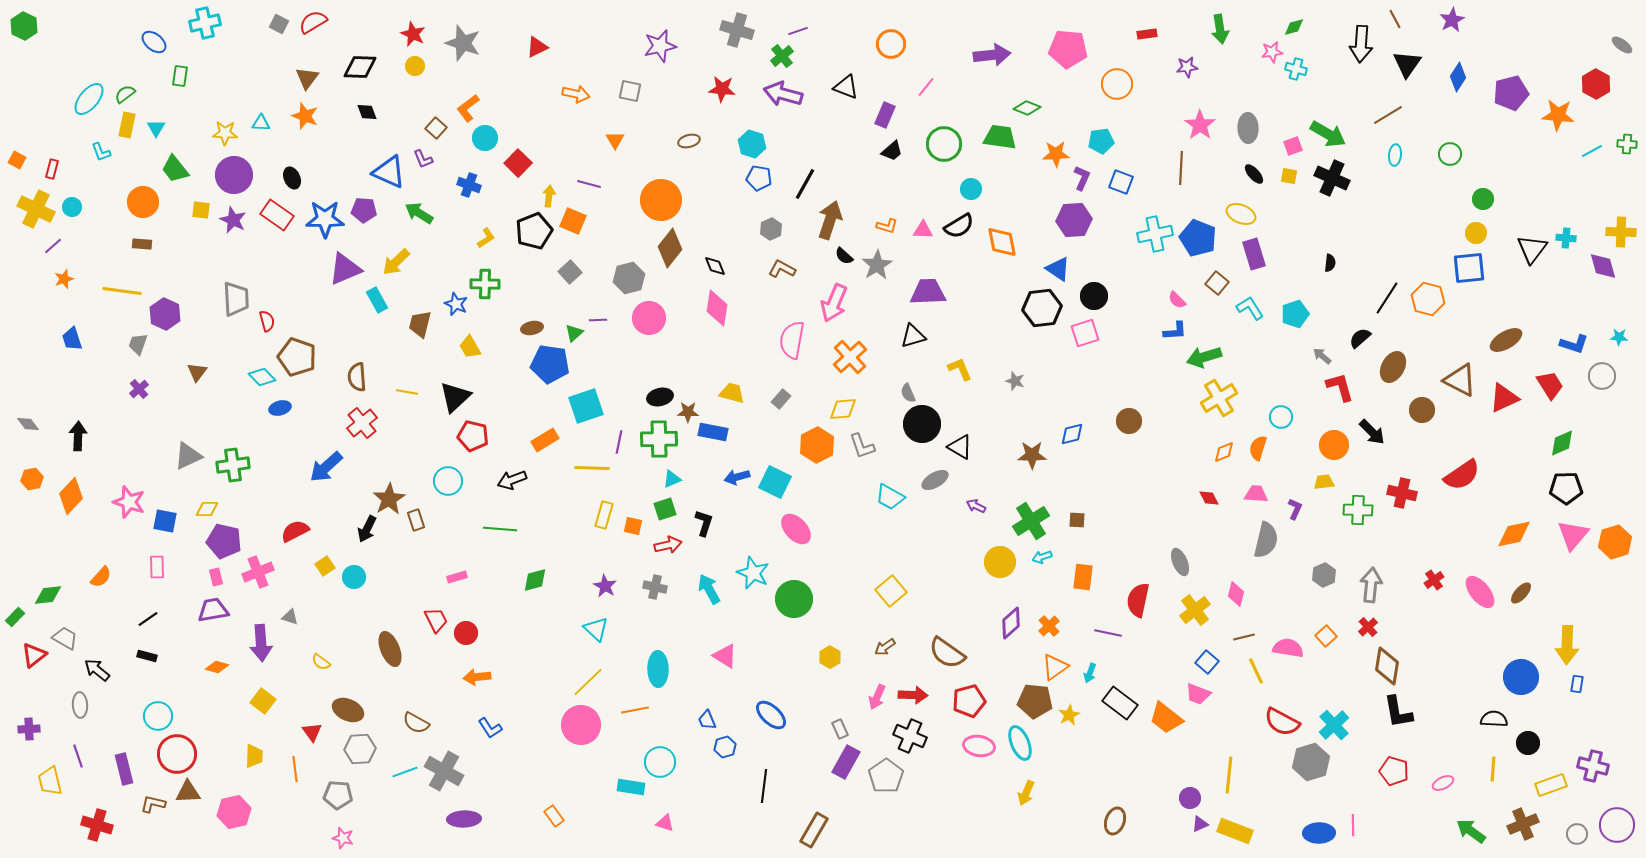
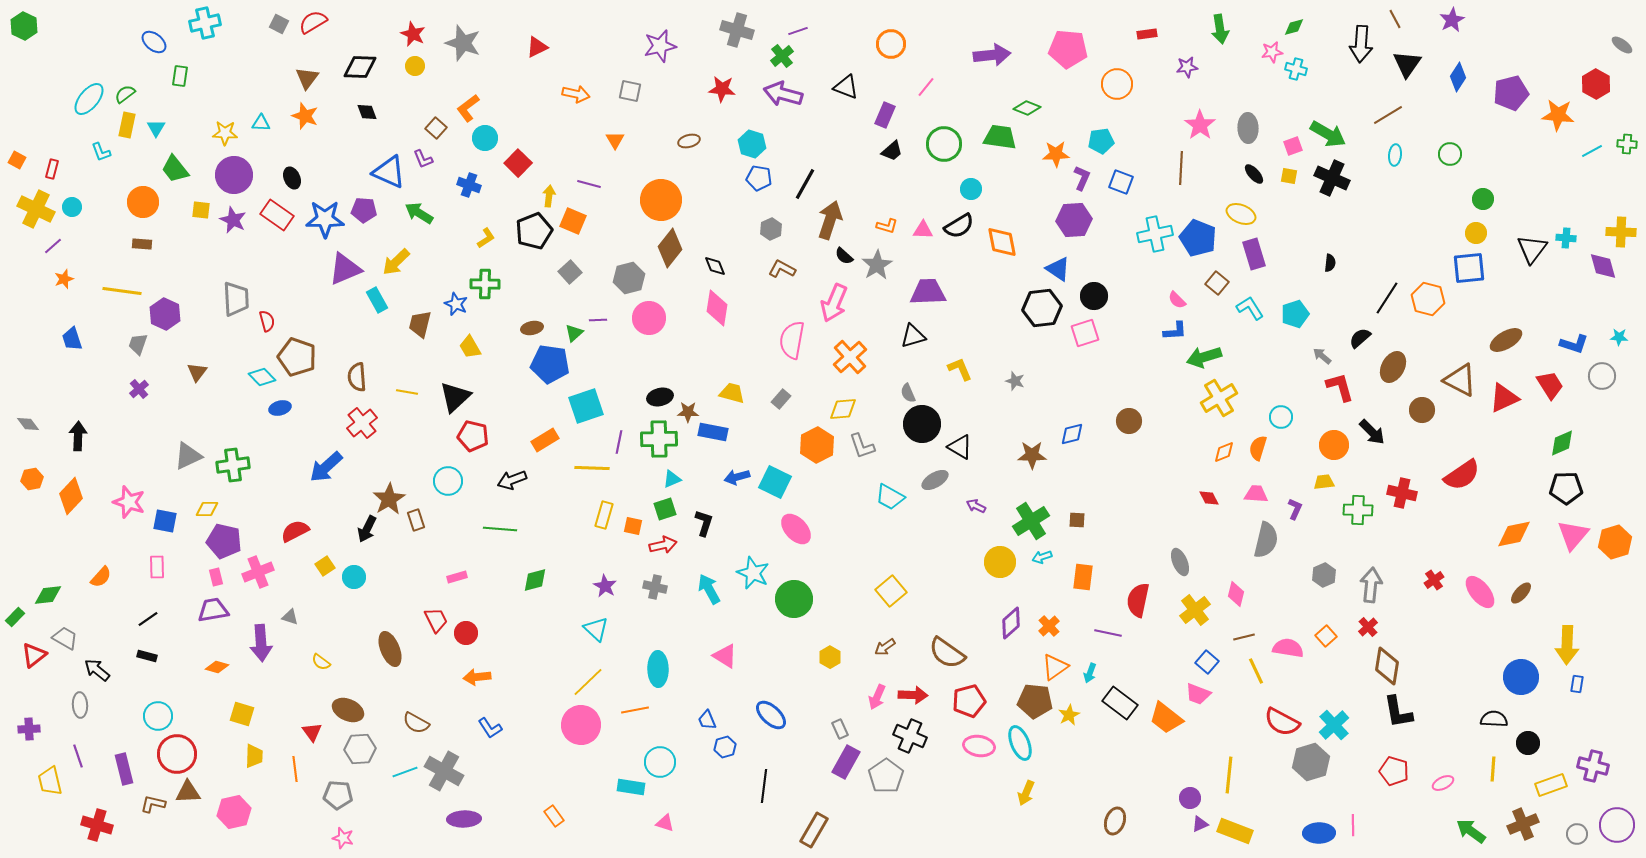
red arrow at (668, 545): moved 5 px left
yellow square at (263, 701): moved 21 px left, 13 px down; rotated 20 degrees counterclockwise
